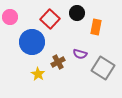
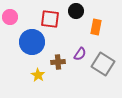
black circle: moved 1 px left, 2 px up
red square: rotated 36 degrees counterclockwise
purple semicircle: rotated 72 degrees counterclockwise
brown cross: rotated 24 degrees clockwise
gray square: moved 4 px up
yellow star: moved 1 px down
